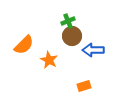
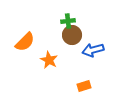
green cross: rotated 16 degrees clockwise
brown circle: moved 1 px up
orange semicircle: moved 1 px right, 3 px up
blue arrow: rotated 15 degrees counterclockwise
